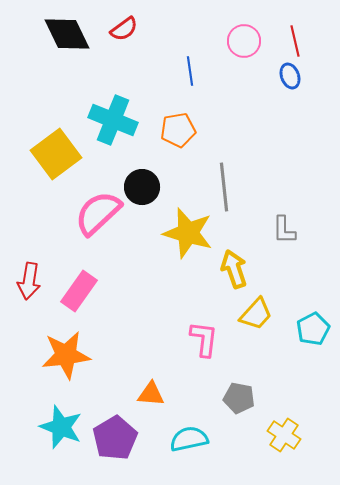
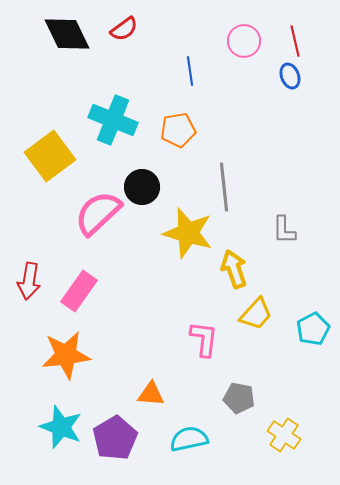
yellow square: moved 6 px left, 2 px down
